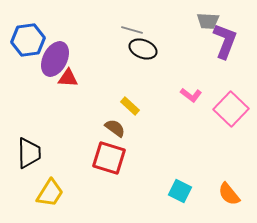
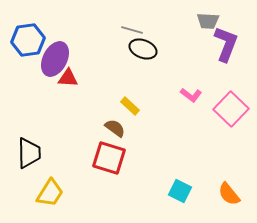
purple L-shape: moved 1 px right, 3 px down
